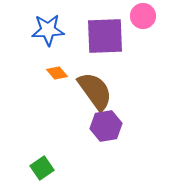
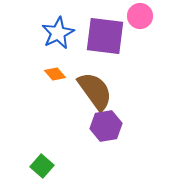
pink circle: moved 3 px left
blue star: moved 10 px right, 3 px down; rotated 24 degrees counterclockwise
purple square: rotated 9 degrees clockwise
orange diamond: moved 2 px left, 1 px down
green square: moved 2 px up; rotated 15 degrees counterclockwise
